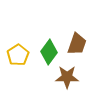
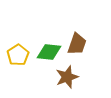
green diamond: rotated 60 degrees clockwise
brown star: rotated 20 degrees counterclockwise
